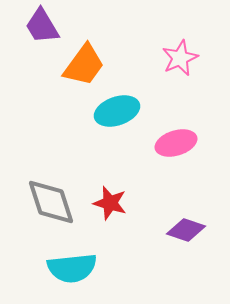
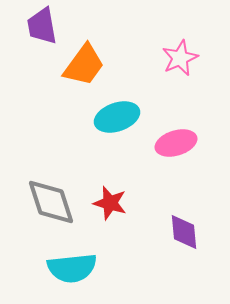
purple trapezoid: rotated 21 degrees clockwise
cyan ellipse: moved 6 px down
purple diamond: moved 2 px left, 2 px down; rotated 66 degrees clockwise
